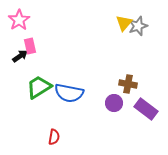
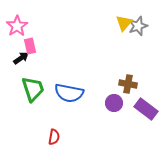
pink star: moved 2 px left, 6 px down
black arrow: moved 1 px right, 2 px down
green trapezoid: moved 6 px left, 2 px down; rotated 104 degrees clockwise
